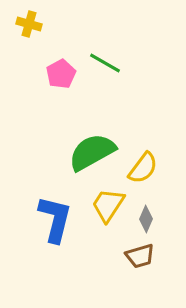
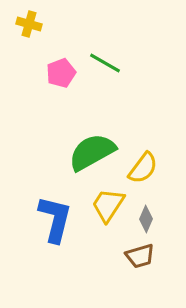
pink pentagon: moved 1 px up; rotated 8 degrees clockwise
